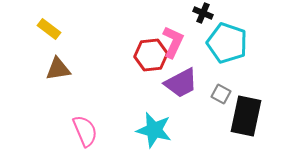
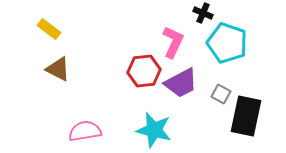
red hexagon: moved 7 px left, 16 px down
brown triangle: rotated 36 degrees clockwise
pink semicircle: rotated 76 degrees counterclockwise
